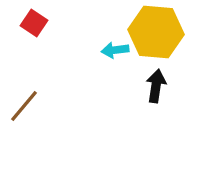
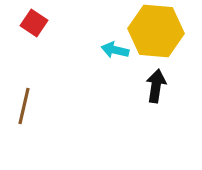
yellow hexagon: moved 1 px up
cyan arrow: rotated 20 degrees clockwise
brown line: rotated 27 degrees counterclockwise
